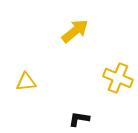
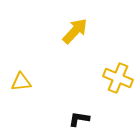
yellow arrow: rotated 8 degrees counterclockwise
yellow triangle: moved 5 px left
